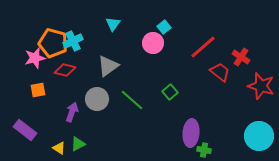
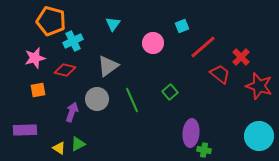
cyan square: moved 18 px right, 1 px up; rotated 16 degrees clockwise
orange pentagon: moved 2 px left, 22 px up
red cross: rotated 12 degrees clockwise
red trapezoid: moved 2 px down
red star: moved 2 px left
green line: rotated 25 degrees clockwise
purple rectangle: rotated 40 degrees counterclockwise
